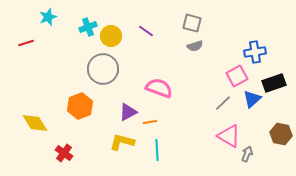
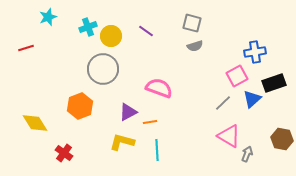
red line: moved 5 px down
brown hexagon: moved 1 px right, 5 px down
